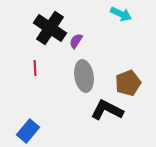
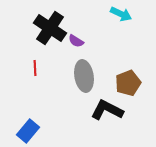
purple semicircle: rotated 91 degrees counterclockwise
